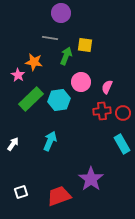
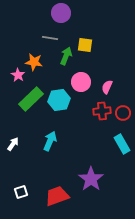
red trapezoid: moved 2 px left
